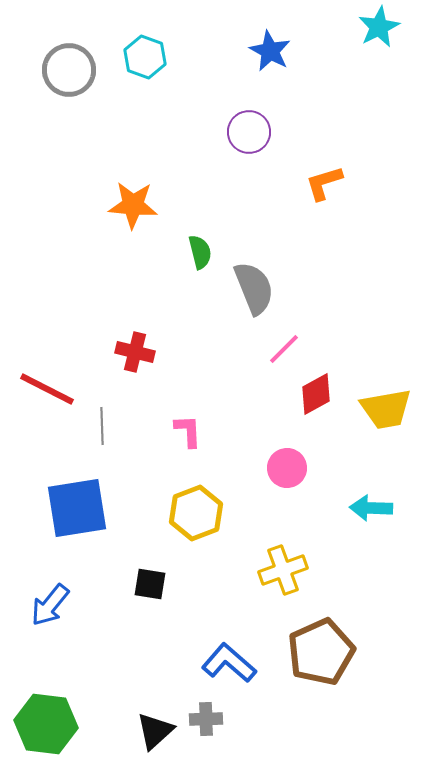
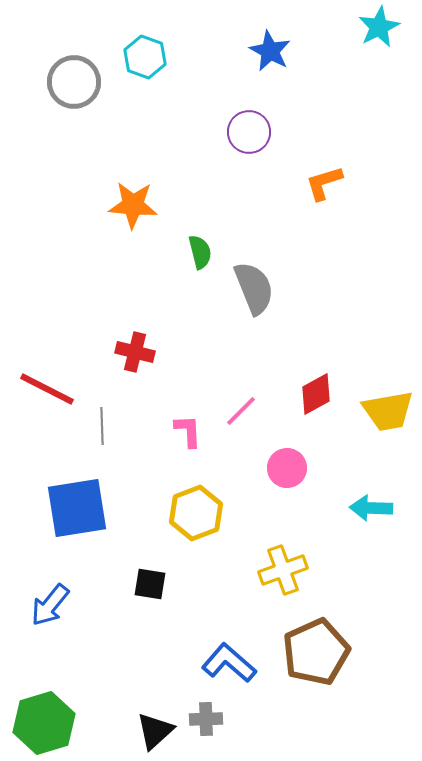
gray circle: moved 5 px right, 12 px down
pink line: moved 43 px left, 62 px down
yellow trapezoid: moved 2 px right, 2 px down
brown pentagon: moved 5 px left
green hexagon: moved 2 px left, 1 px up; rotated 24 degrees counterclockwise
